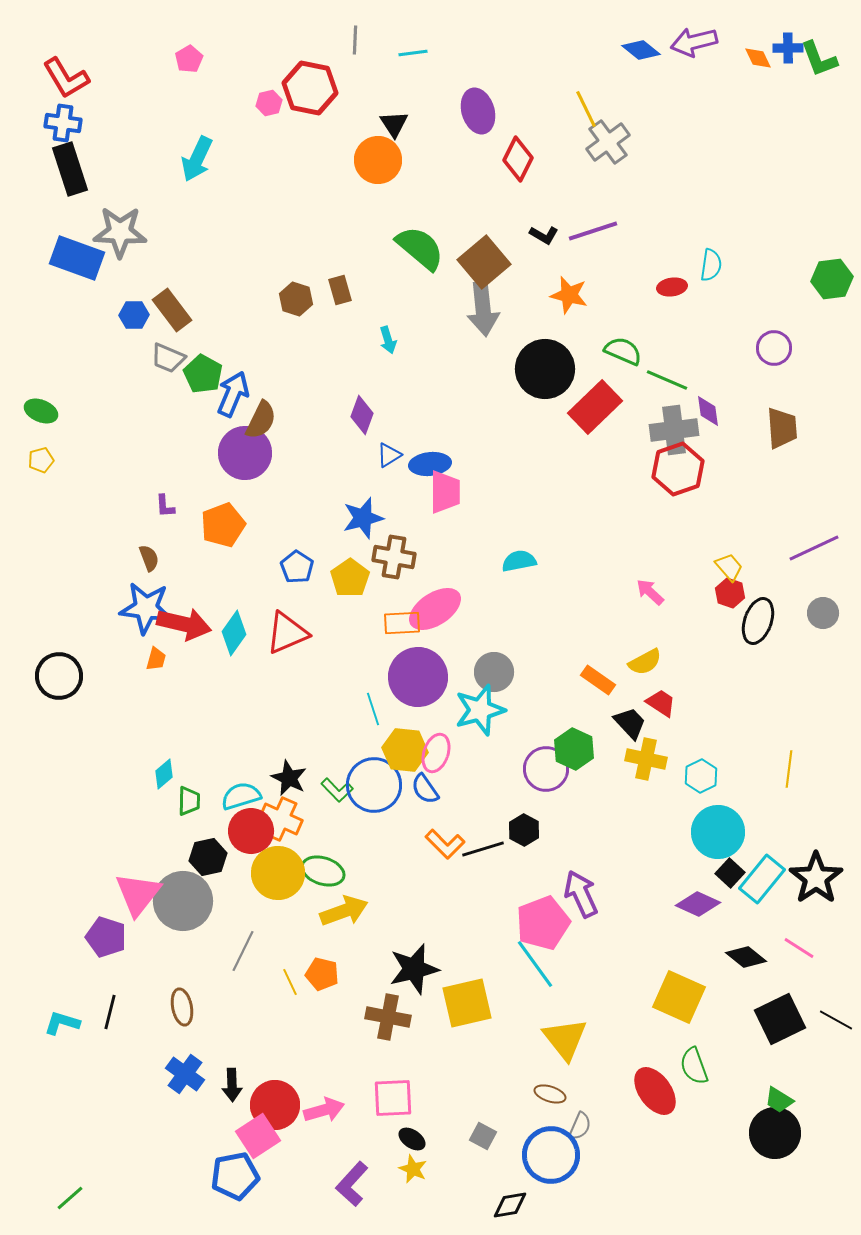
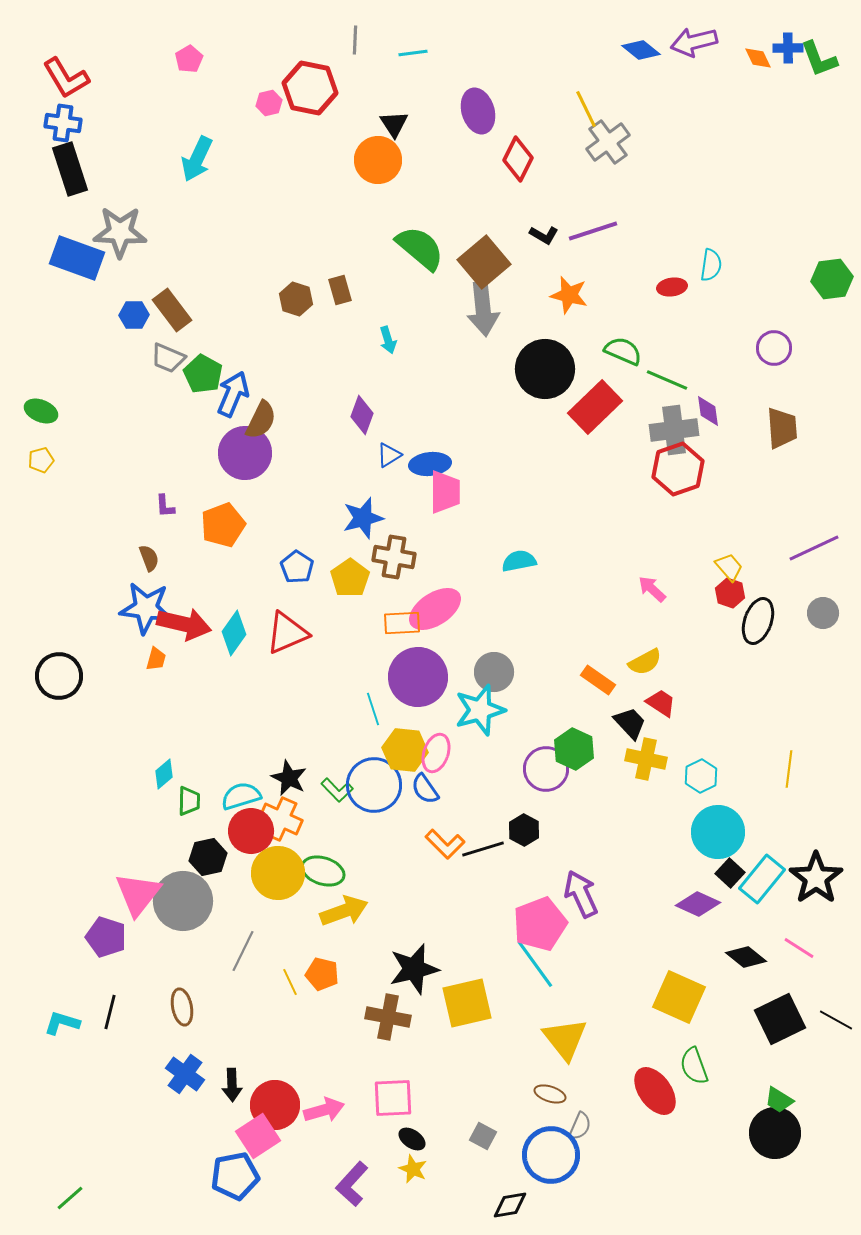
pink arrow at (650, 592): moved 2 px right, 3 px up
pink pentagon at (543, 923): moved 3 px left, 1 px down
